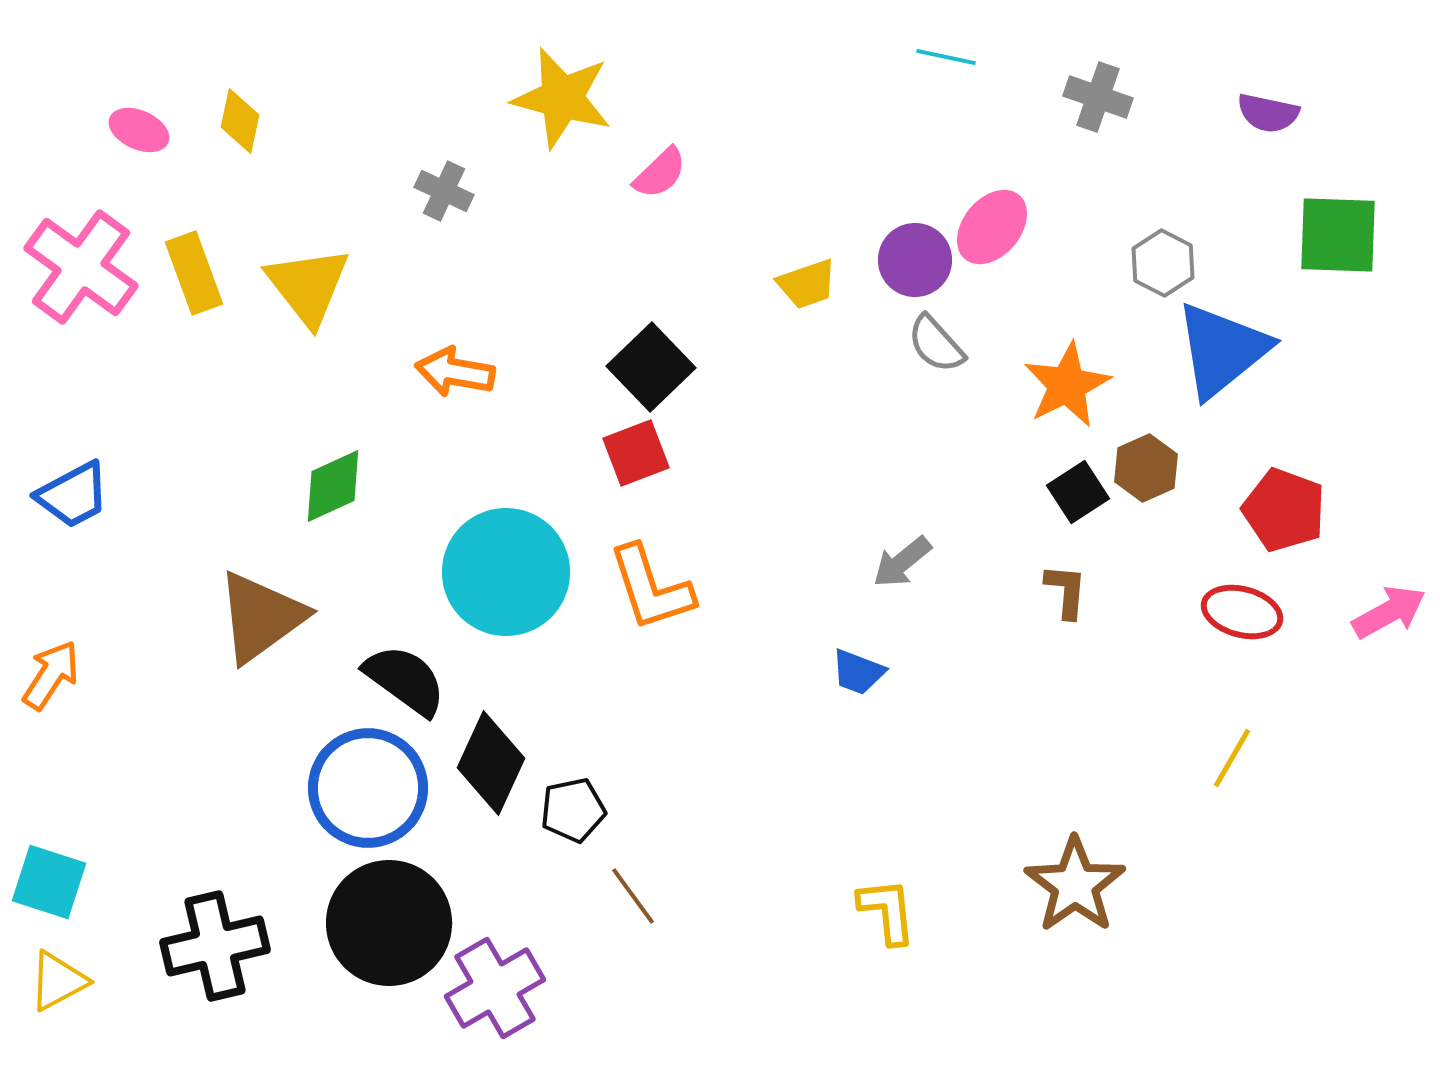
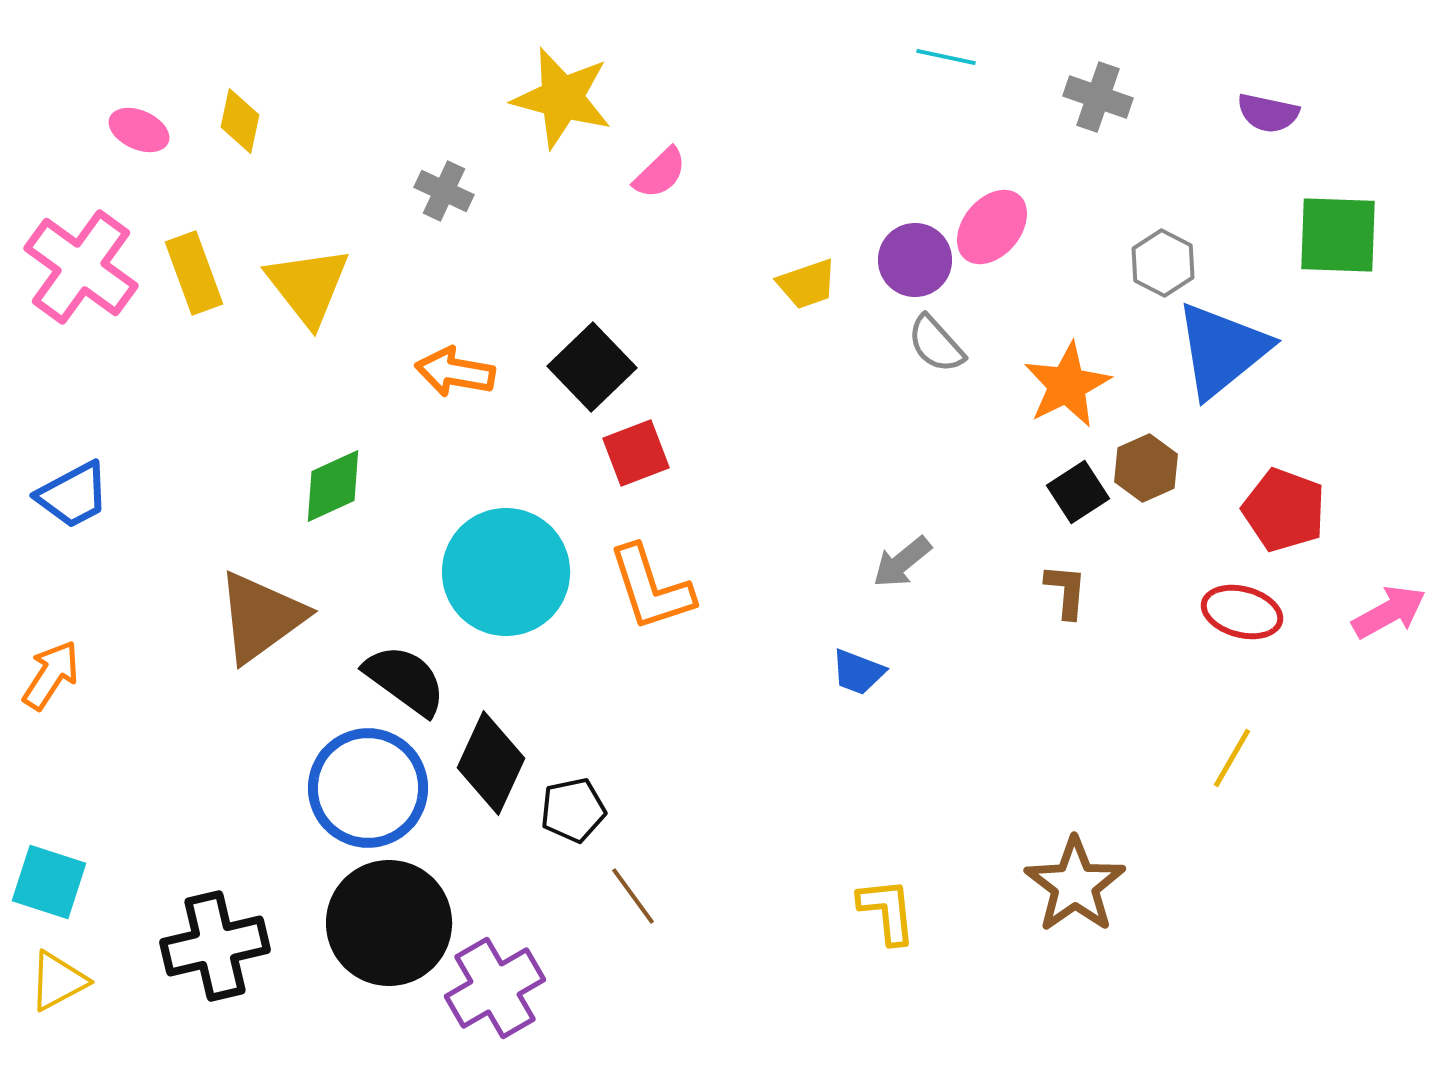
black square at (651, 367): moved 59 px left
